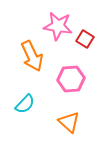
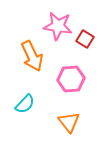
orange triangle: rotated 10 degrees clockwise
